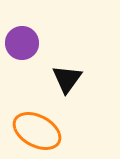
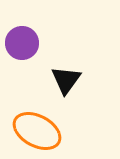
black triangle: moved 1 px left, 1 px down
